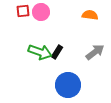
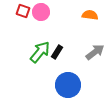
red square: rotated 24 degrees clockwise
green arrow: rotated 70 degrees counterclockwise
